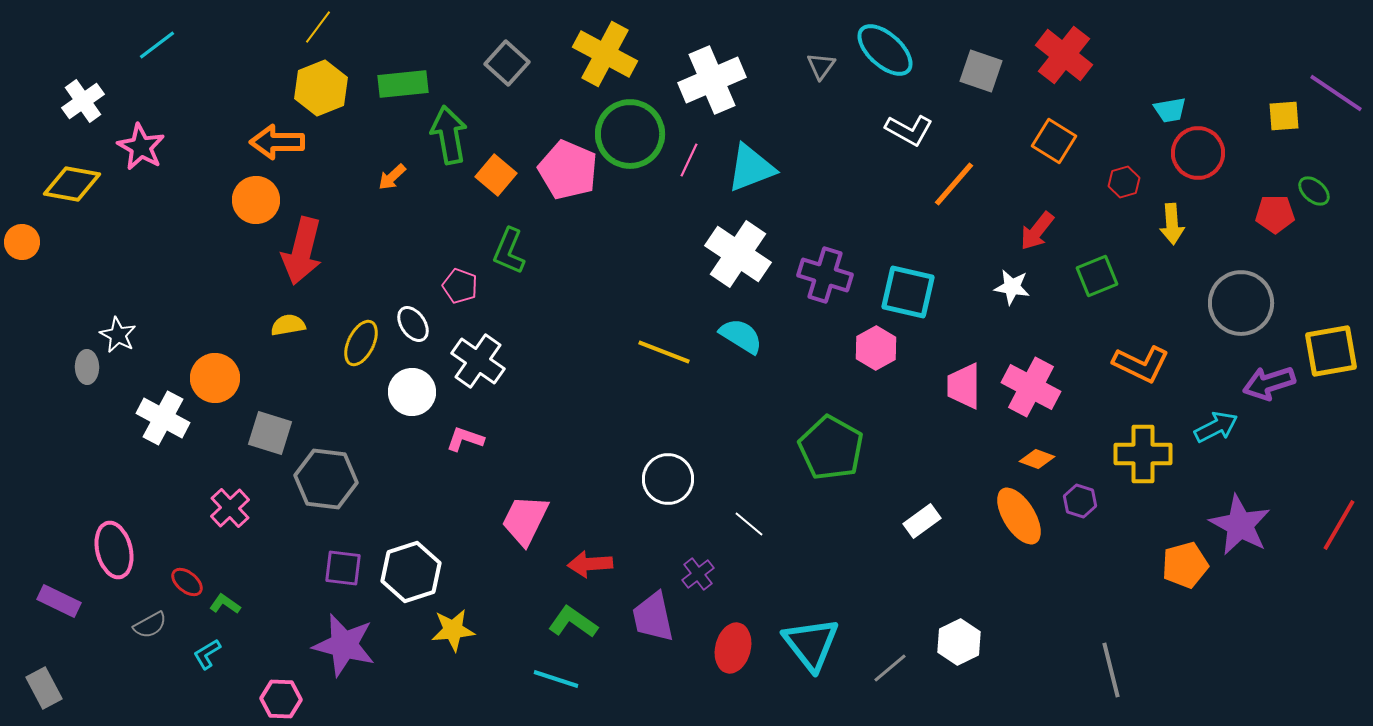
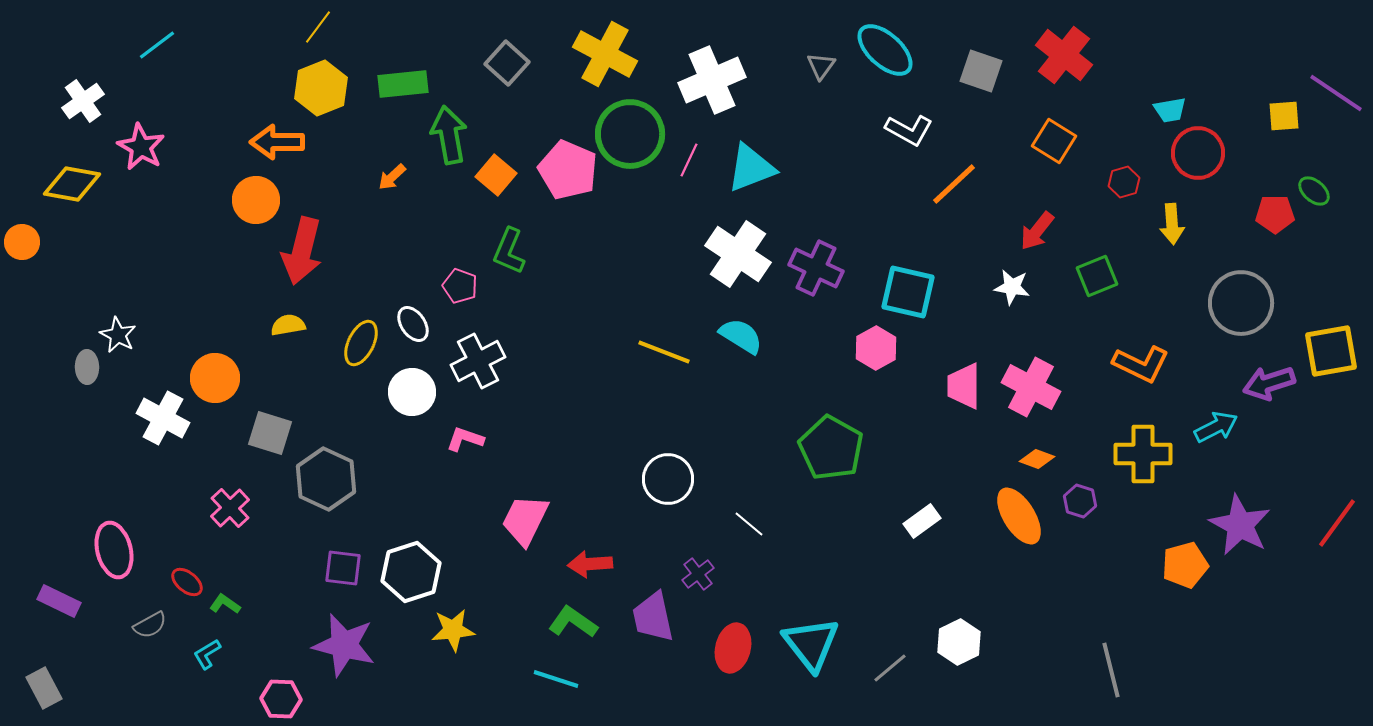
orange line at (954, 184): rotated 6 degrees clockwise
purple cross at (825, 275): moved 9 px left, 7 px up; rotated 8 degrees clockwise
white cross at (478, 361): rotated 28 degrees clockwise
gray hexagon at (326, 479): rotated 18 degrees clockwise
red line at (1339, 525): moved 2 px left, 2 px up; rotated 6 degrees clockwise
